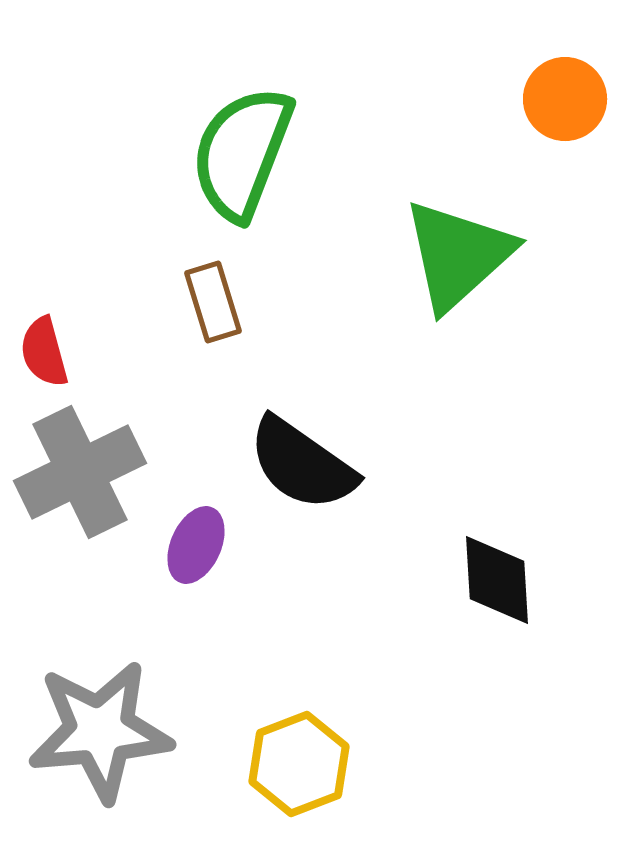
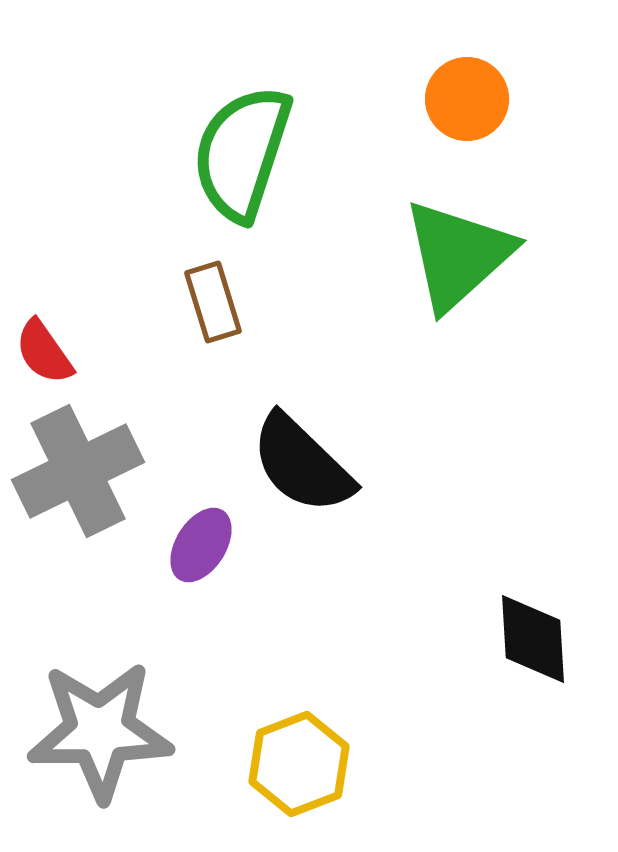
orange circle: moved 98 px left
green semicircle: rotated 3 degrees counterclockwise
red semicircle: rotated 20 degrees counterclockwise
black semicircle: rotated 9 degrees clockwise
gray cross: moved 2 px left, 1 px up
purple ellipse: moved 5 px right; rotated 8 degrees clockwise
black diamond: moved 36 px right, 59 px down
gray star: rotated 4 degrees clockwise
